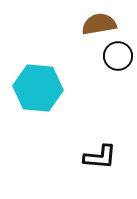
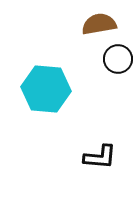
black circle: moved 3 px down
cyan hexagon: moved 8 px right, 1 px down
